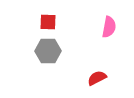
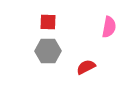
red semicircle: moved 11 px left, 11 px up
